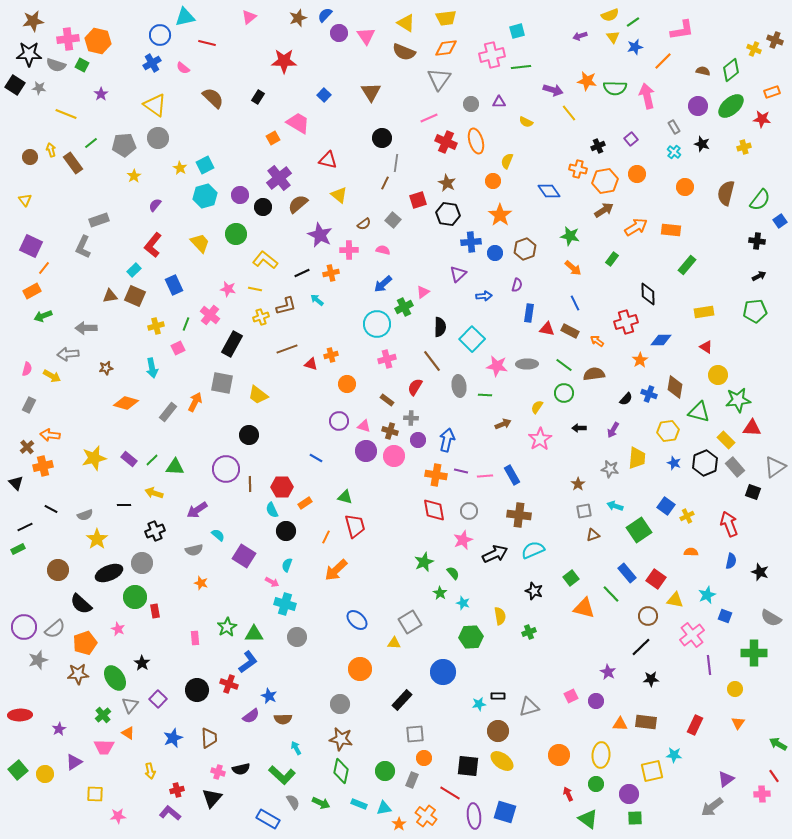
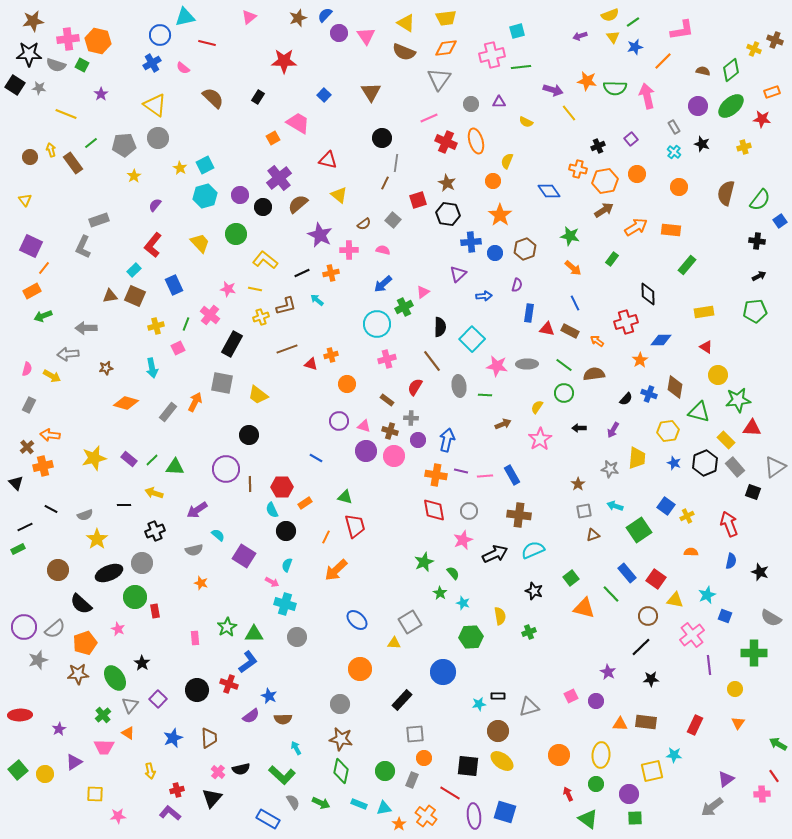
orange circle at (685, 187): moved 6 px left
pink cross at (218, 772): rotated 24 degrees clockwise
